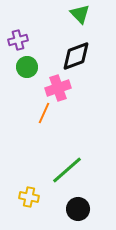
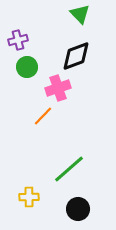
orange line: moved 1 px left, 3 px down; rotated 20 degrees clockwise
green line: moved 2 px right, 1 px up
yellow cross: rotated 12 degrees counterclockwise
